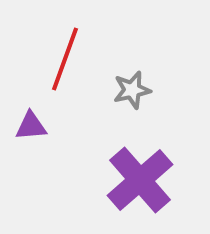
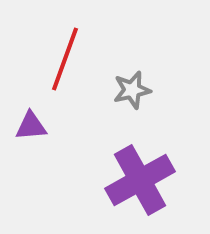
purple cross: rotated 12 degrees clockwise
